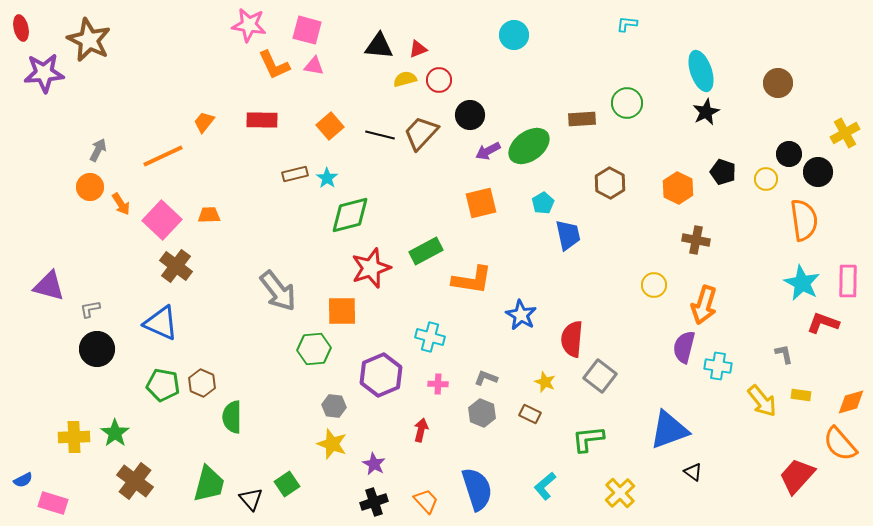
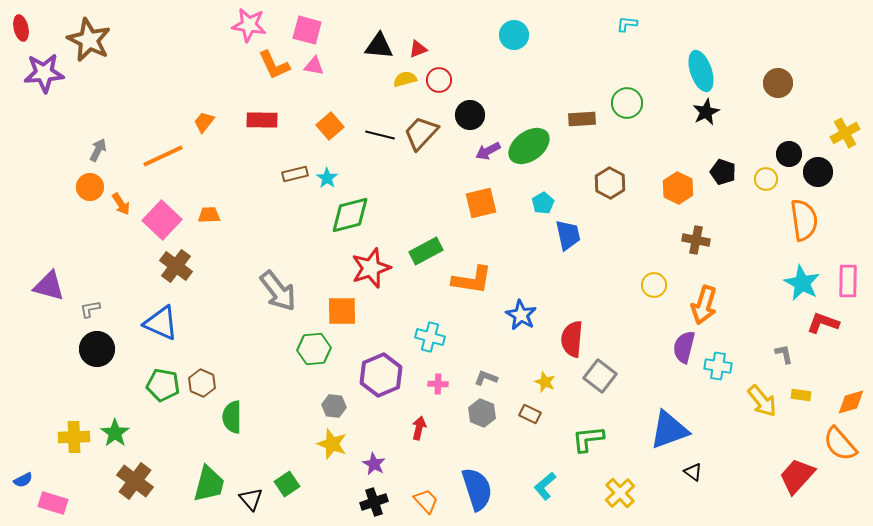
red arrow at (421, 430): moved 2 px left, 2 px up
